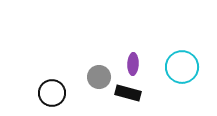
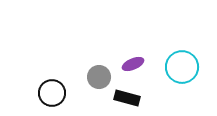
purple ellipse: rotated 65 degrees clockwise
black rectangle: moved 1 px left, 5 px down
